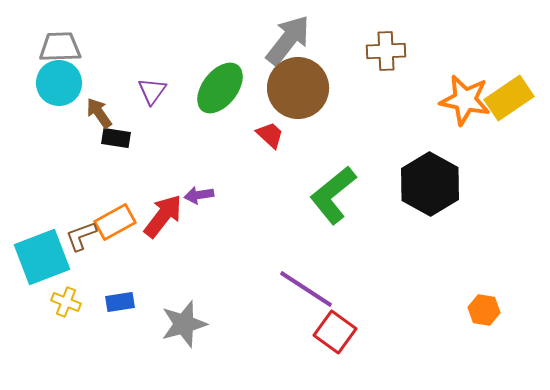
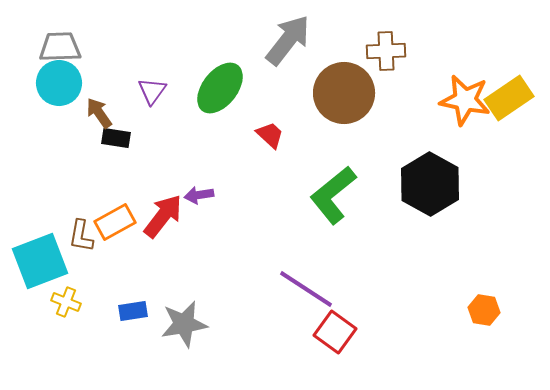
brown circle: moved 46 px right, 5 px down
brown L-shape: rotated 60 degrees counterclockwise
cyan square: moved 2 px left, 4 px down
blue rectangle: moved 13 px right, 9 px down
gray star: rotated 6 degrees clockwise
